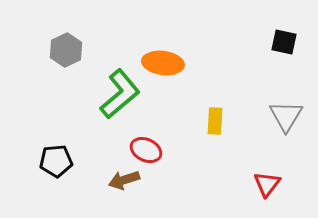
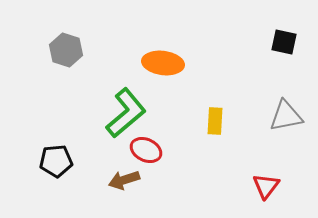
gray hexagon: rotated 16 degrees counterclockwise
green L-shape: moved 6 px right, 19 px down
gray triangle: rotated 48 degrees clockwise
red triangle: moved 1 px left, 2 px down
